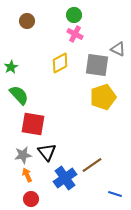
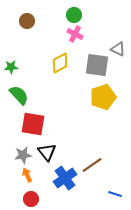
green star: rotated 24 degrees clockwise
